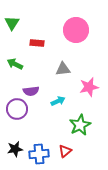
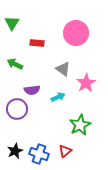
pink circle: moved 3 px down
gray triangle: rotated 42 degrees clockwise
pink star: moved 3 px left, 4 px up; rotated 18 degrees counterclockwise
purple semicircle: moved 1 px right, 1 px up
cyan arrow: moved 4 px up
black star: moved 2 px down; rotated 14 degrees counterclockwise
blue cross: rotated 24 degrees clockwise
